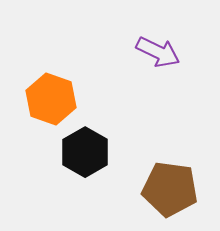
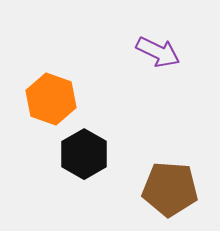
black hexagon: moved 1 px left, 2 px down
brown pentagon: rotated 4 degrees counterclockwise
